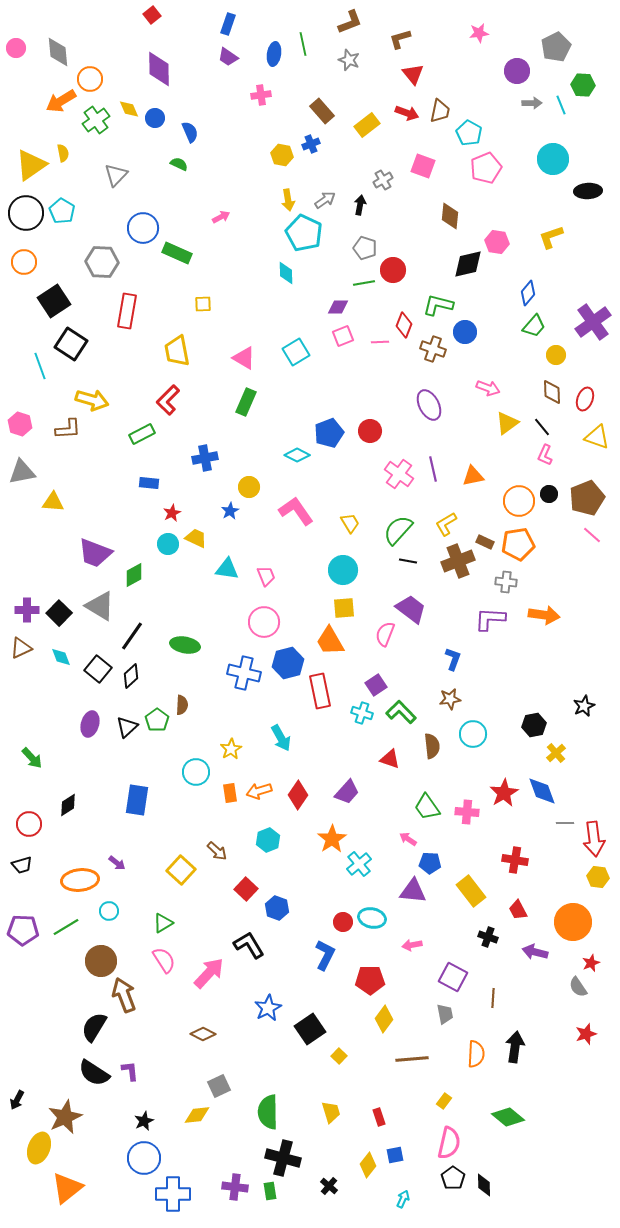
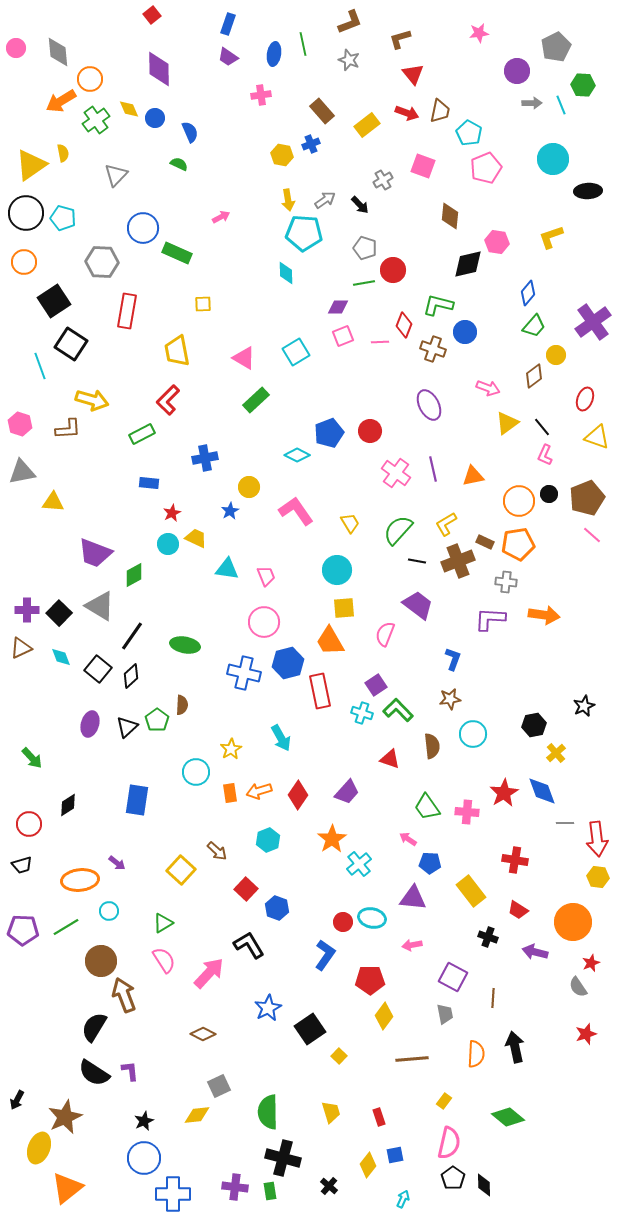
black arrow at (360, 205): rotated 126 degrees clockwise
cyan pentagon at (62, 211): moved 1 px right, 7 px down; rotated 15 degrees counterclockwise
cyan pentagon at (304, 233): rotated 21 degrees counterclockwise
brown diamond at (552, 392): moved 18 px left, 16 px up; rotated 55 degrees clockwise
green rectangle at (246, 402): moved 10 px right, 2 px up; rotated 24 degrees clockwise
pink cross at (399, 474): moved 3 px left, 1 px up
black line at (408, 561): moved 9 px right
cyan circle at (343, 570): moved 6 px left
purple trapezoid at (411, 609): moved 7 px right, 4 px up
green L-shape at (401, 712): moved 3 px left, 2 px up
red arrow at (594, 839): moved 3 px right
purple triangle at (413, 891): moved 7 px down
red trapezoid at (518, 910): rotated 30 degrees counterclockwise
blue L-shape at (325, 955): rotated 8 degrees clockwise
yellow diamond at (384, 1019): moved 3 px up
black arrow at (515, 1047): rotated 20 degrees counterclockwise
